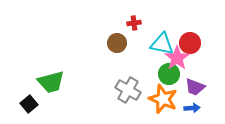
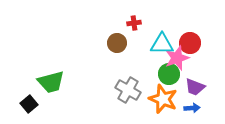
cyan triangle: rotated 10 degrees counterclockwise
pink star: rotated 15 degrees clockwise
